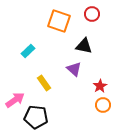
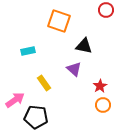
red circle: moved 14 px right, 4 px up
cyan rectangle: rotated 32 degrees clockwise
